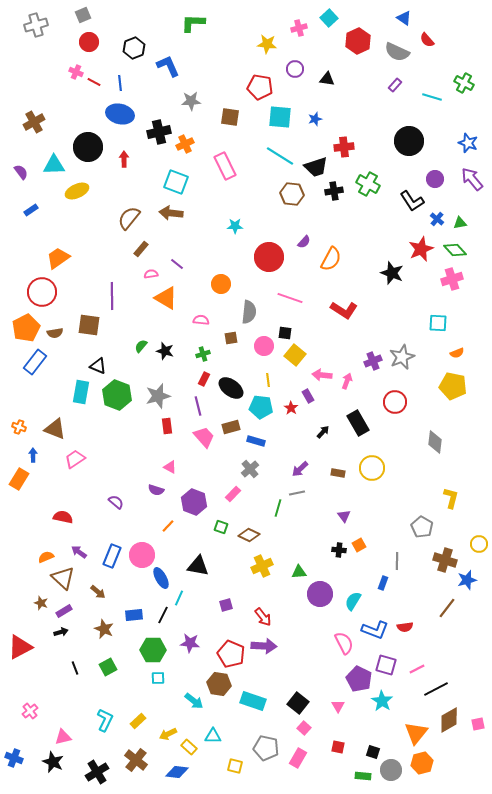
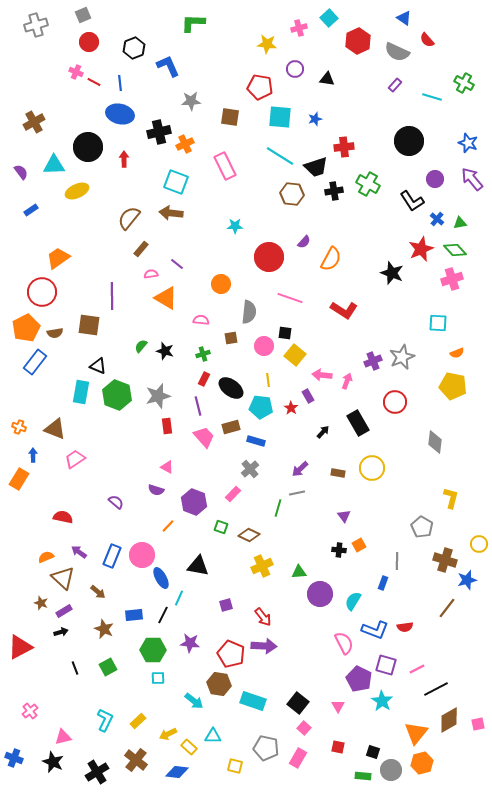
pink triangle at (170, 467): moved 3 px left
